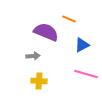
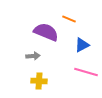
pink line: moved 2 px up
